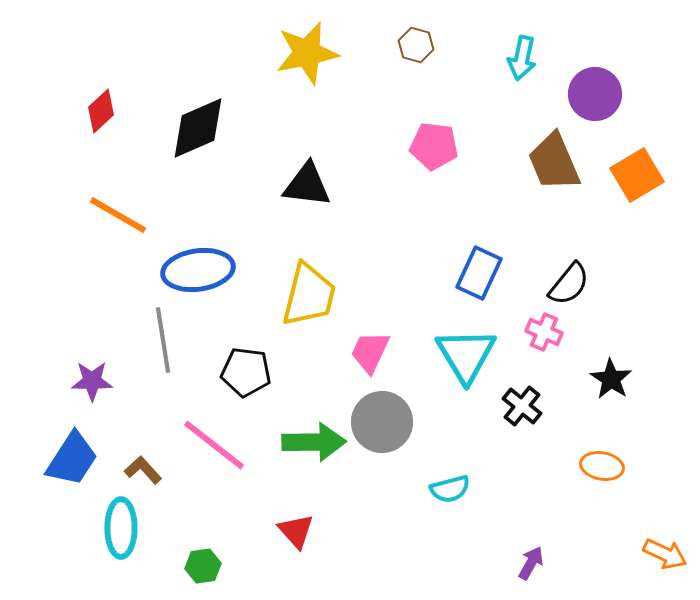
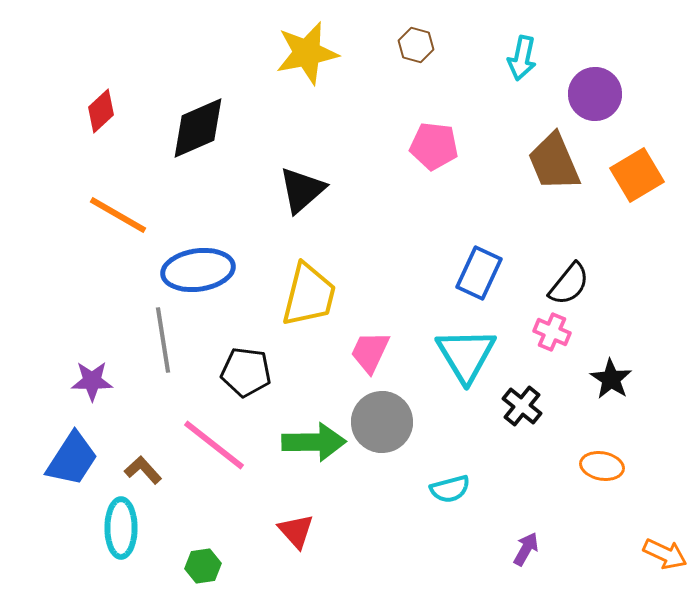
black triangle: moved 5 px left, 5 px down; rotated 48 degrees counterclockwise
pink cross: moved 8 px right
purple arrow: moved 5 px left, 14 px up
